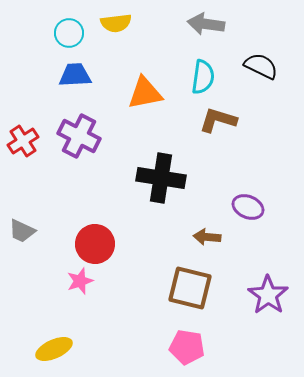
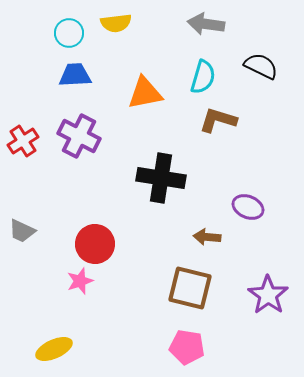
cyan semicircle: rotated 8 degrees clockwise
